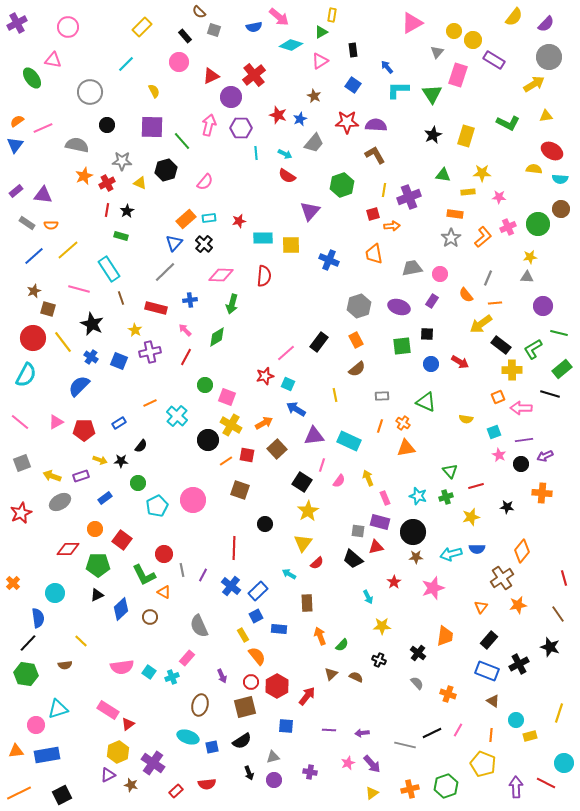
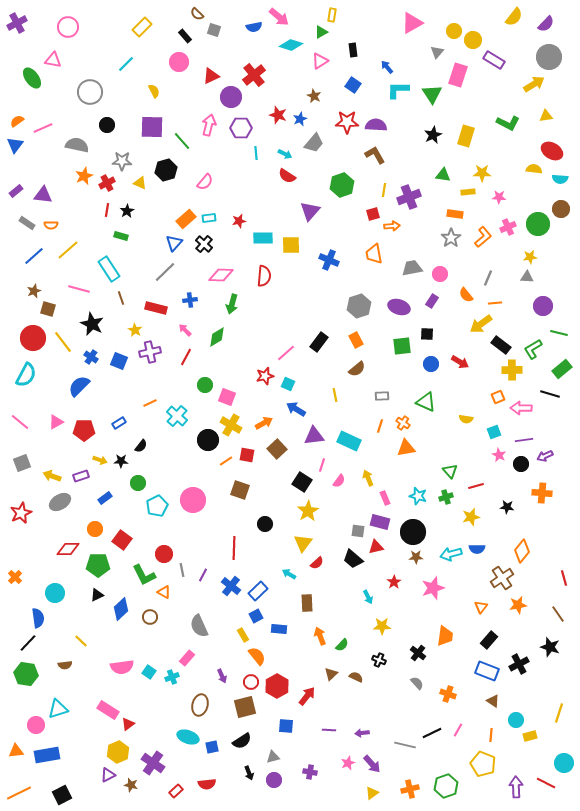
brown semicircle at (199, 12): moved 2 px left, 2 px down
orange cross at (13, 583): moved 2 px right, 6 px up
